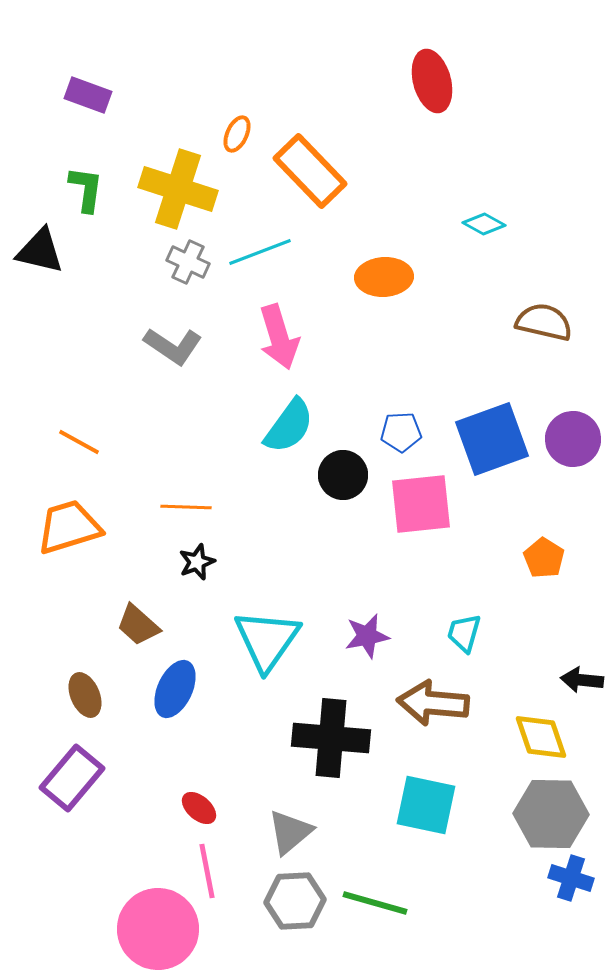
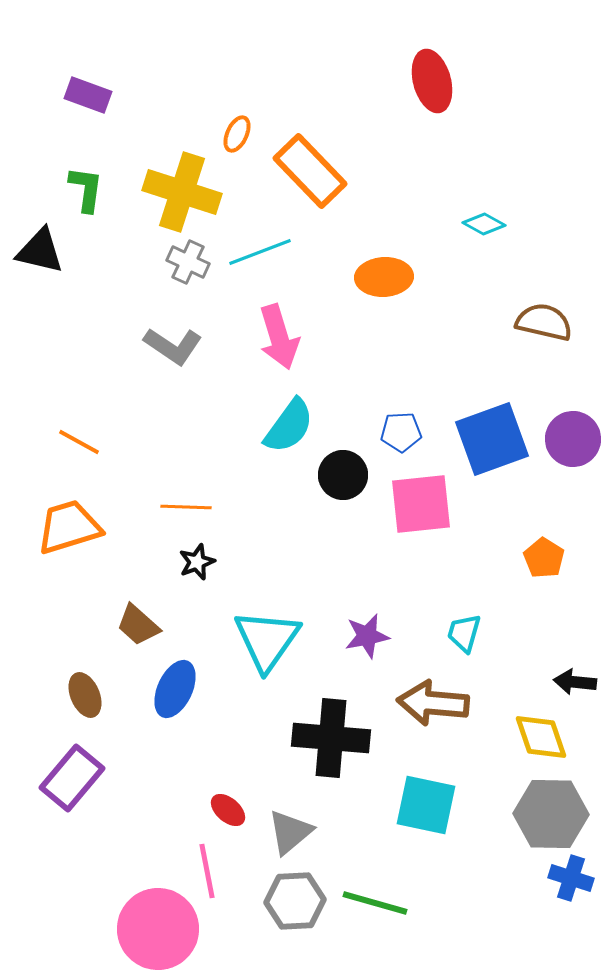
yellow cross at (178, 189): moved 4 px right, 3 px down
black arrow at (582, 680): moved 7 px left, 2 px down
red ellipse at (199, 808): moved 29 px right, 2 px down
